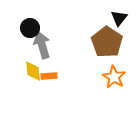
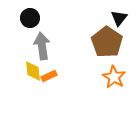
black circle: moved 10 px up
gray arrow: moved 1 px down; rotated 8 degrees clockwise
orange rectangle: rotated 21 degrees counterclockwise
